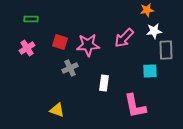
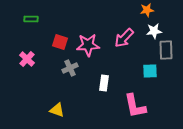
pink cross: moved 11 px down; rotated 14 degrees counterclockwise
